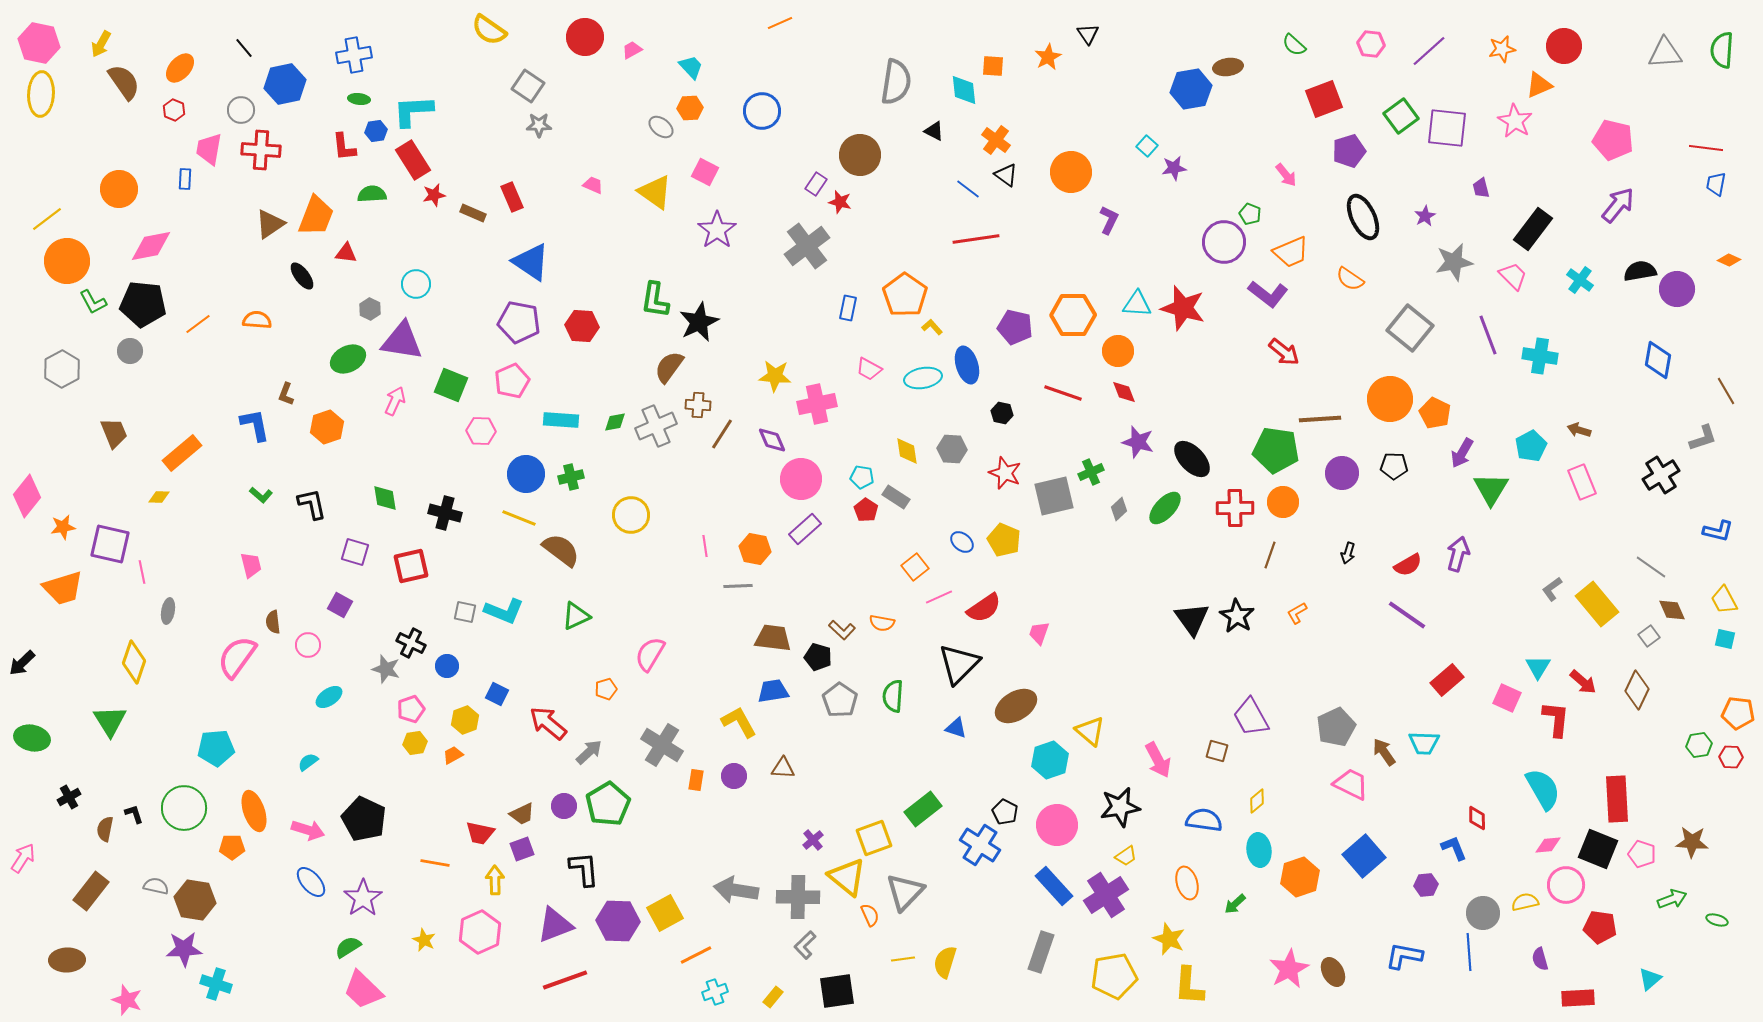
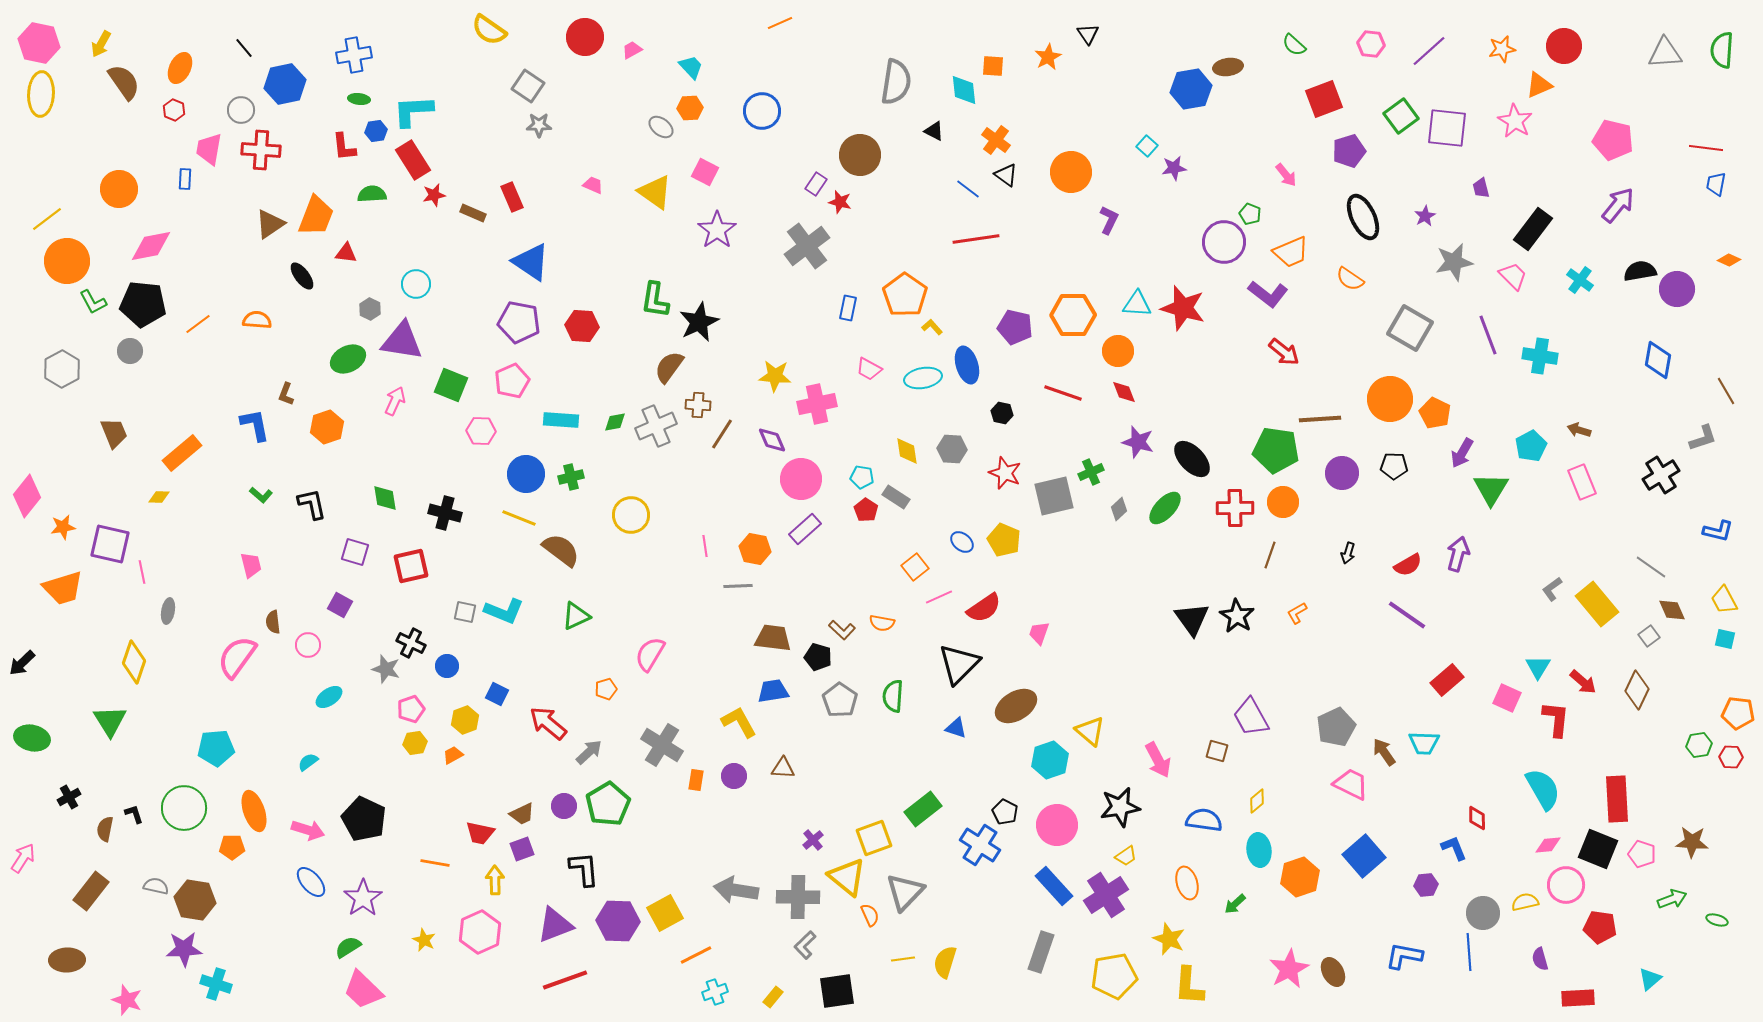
orange ellipse at (180, 68): rotated 16 degrees counterclockwise
gray square at (1410, 328): rotated 9 degrees counterclockwise
